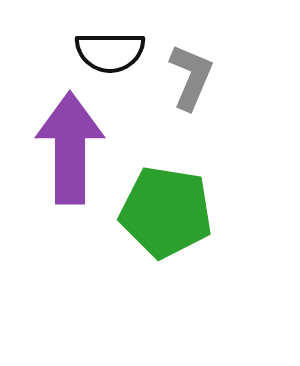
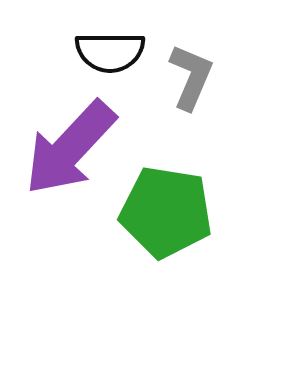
purple arrow: rotated 137 degrees counterclockwise
